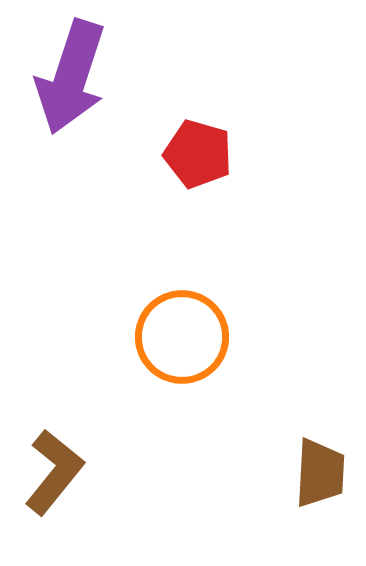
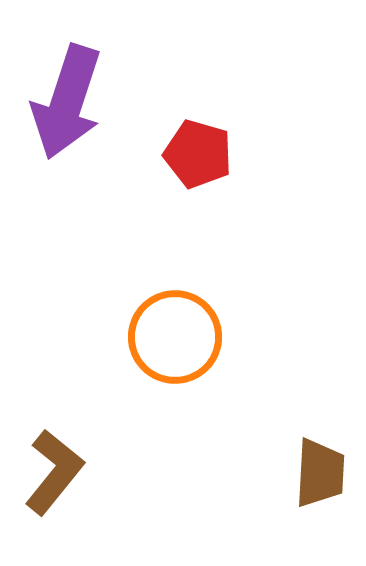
purple arrow: moved 4 px left, 25 px down
orange circle: moved 7 px left
